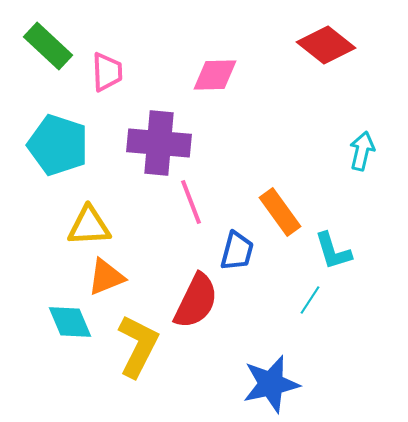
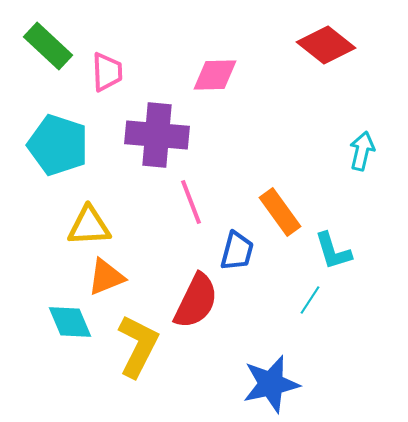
purple cross: moved 2 px left, 8 px up
